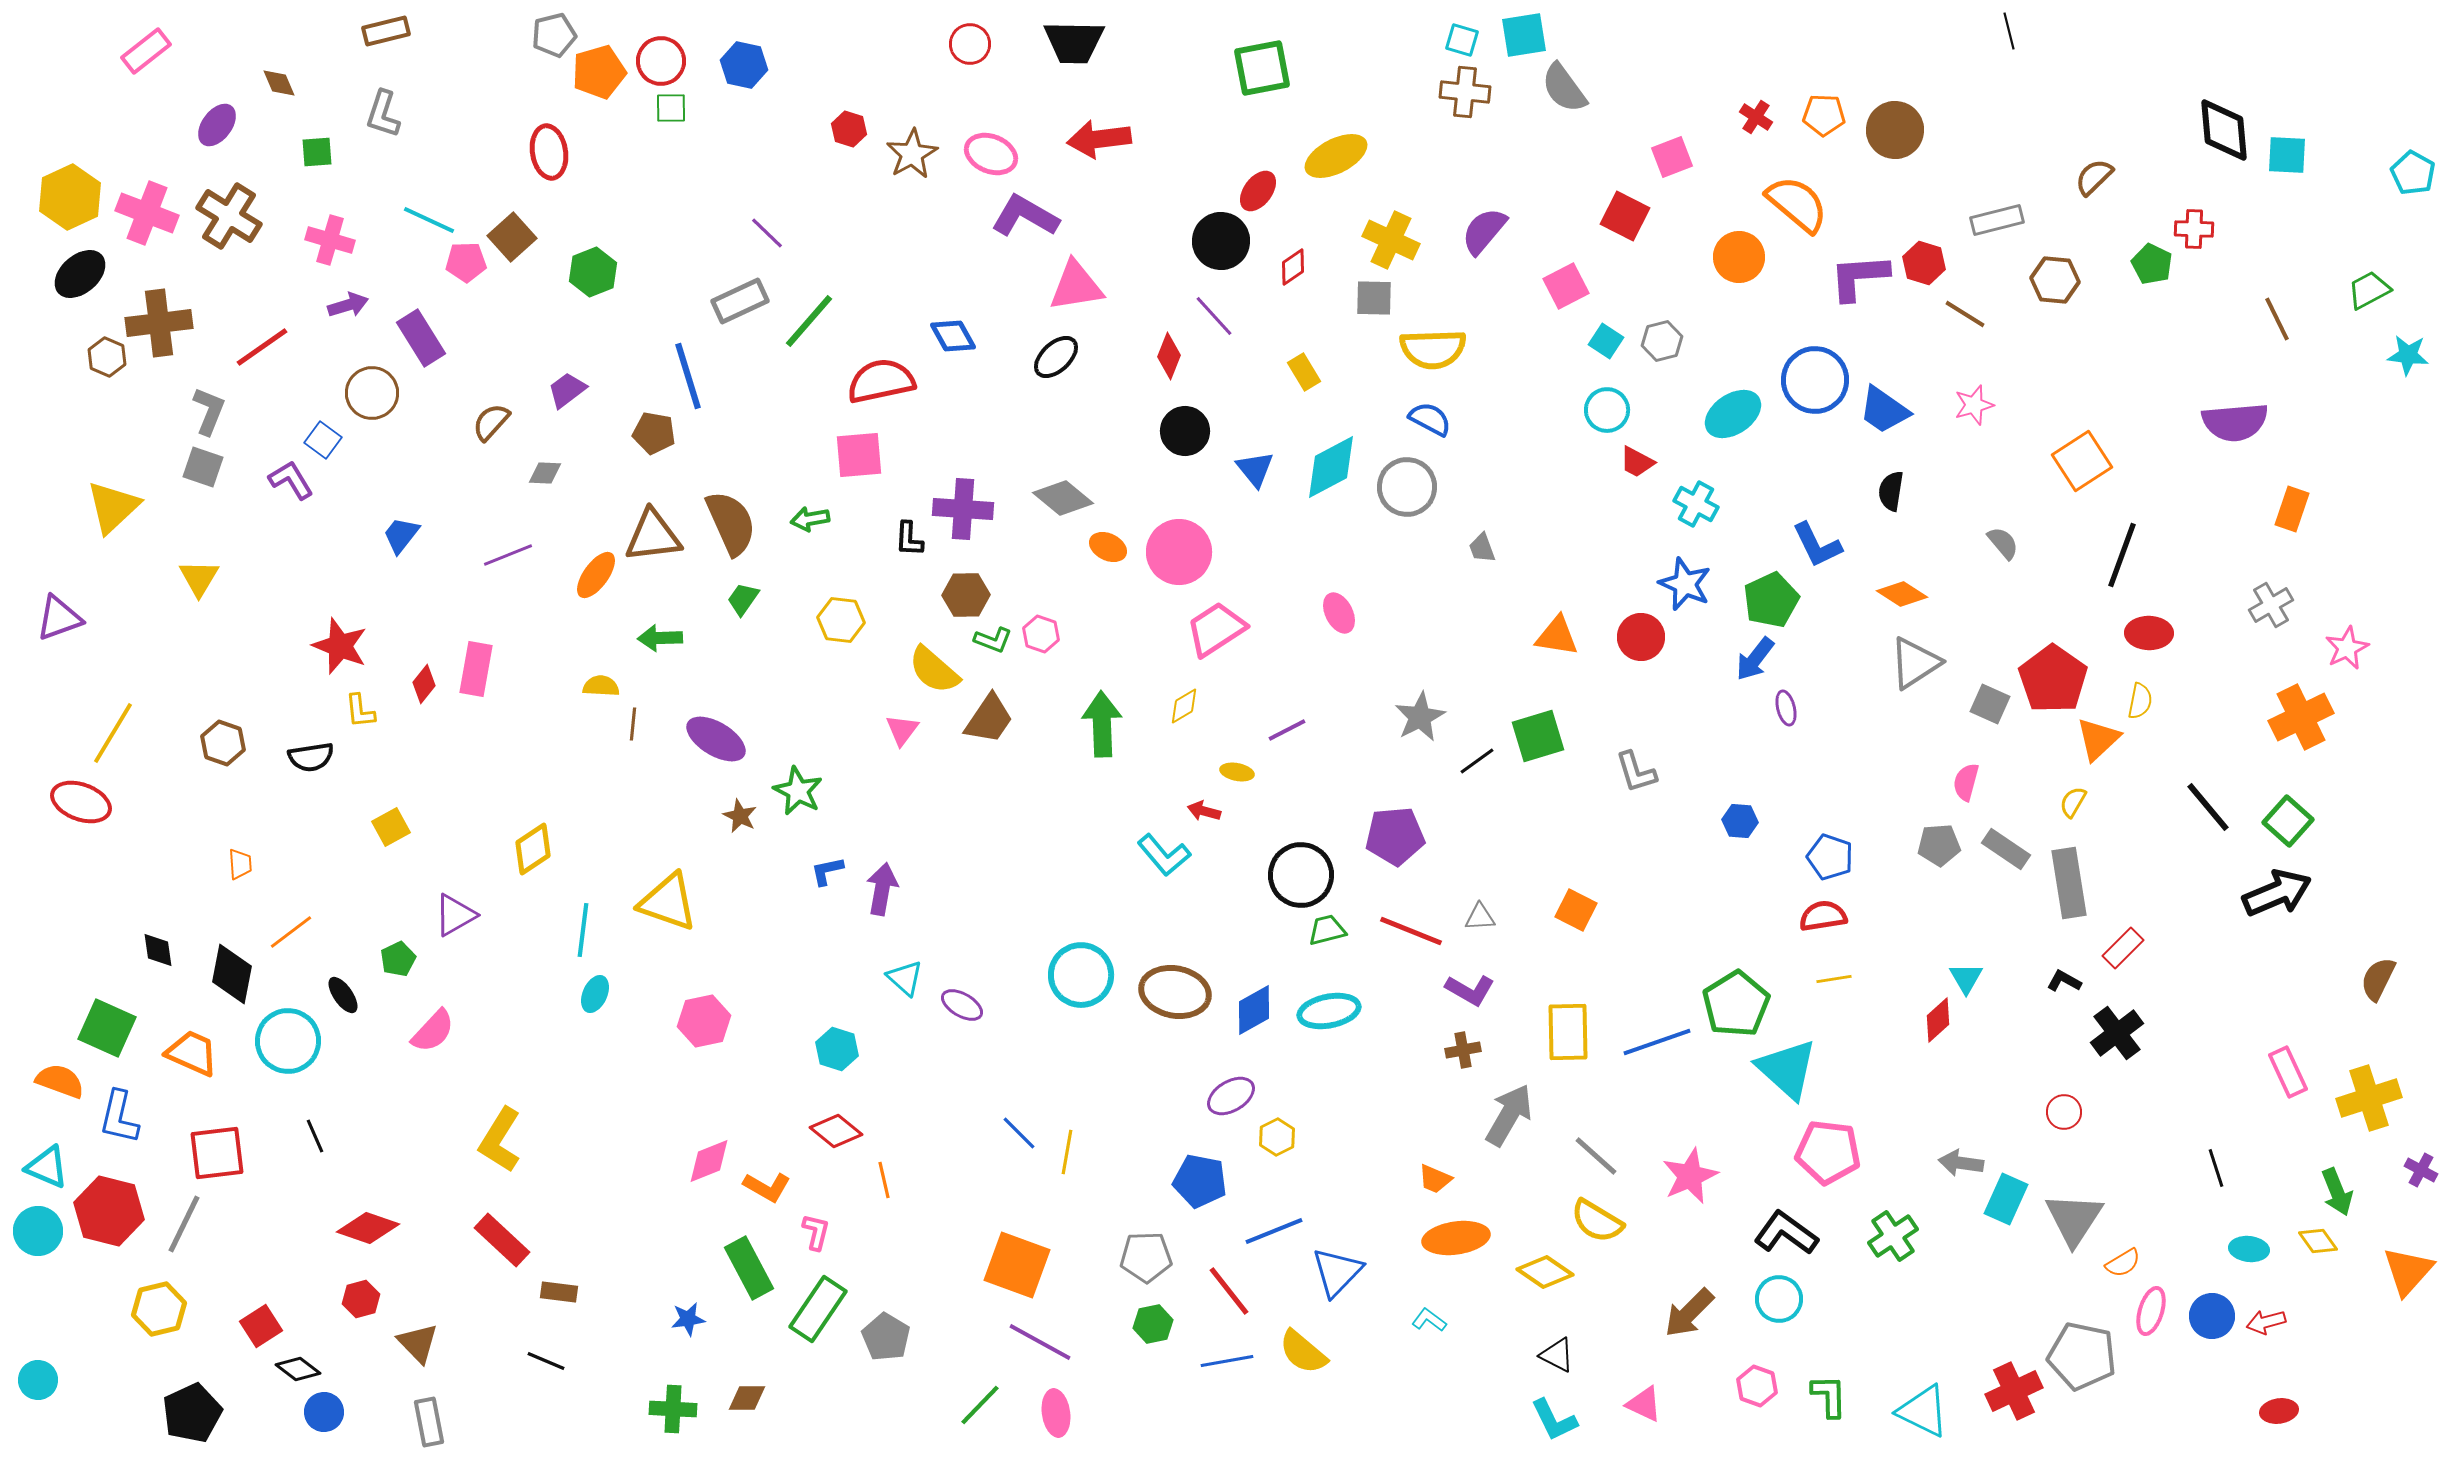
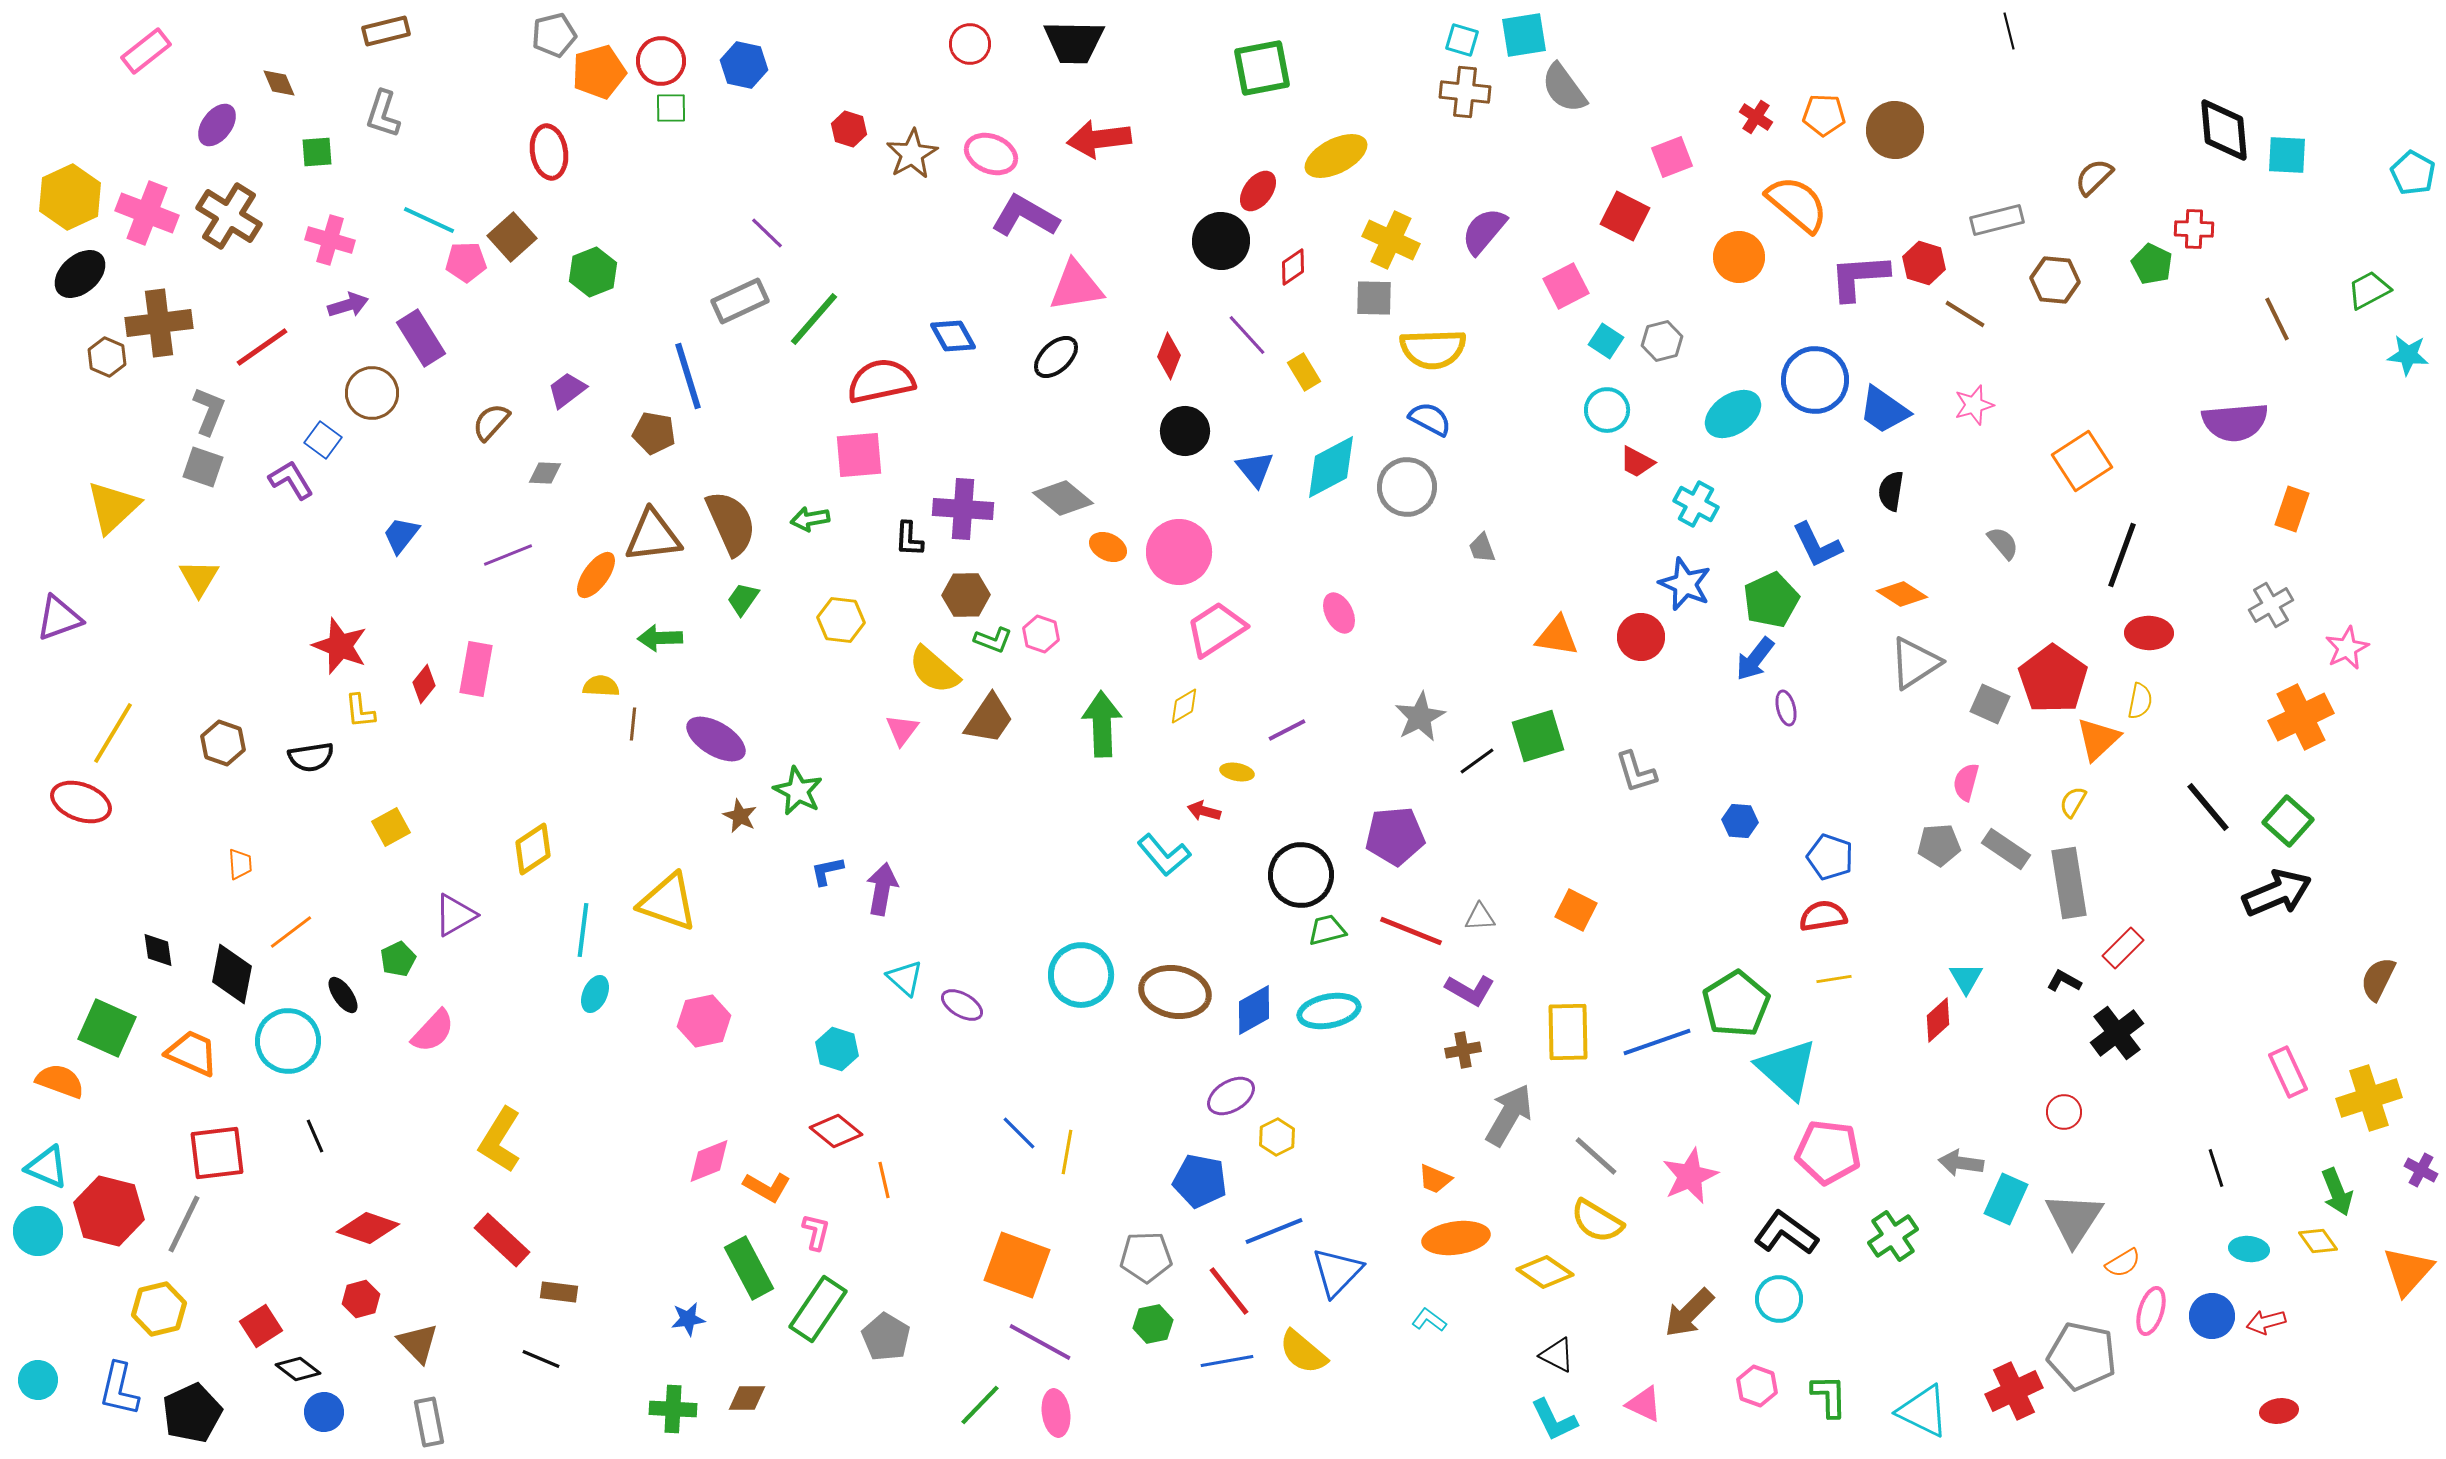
purple line at (1214, 316): moved 33 px right, 19 px down
green line at (809, 321): moved 5 px right, 2 px up
blue L-shape at (119, 1117): moved 272 px down
black line at (546, 1361): moved 5 px left, 2 px up
